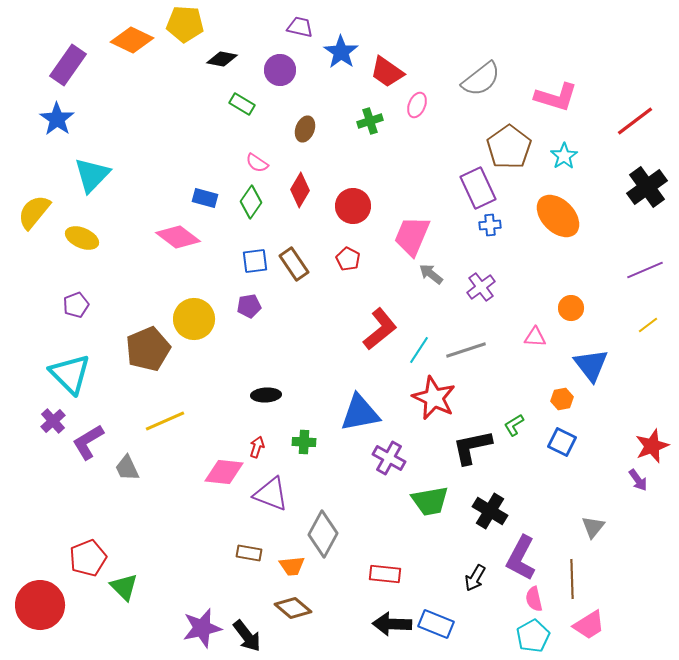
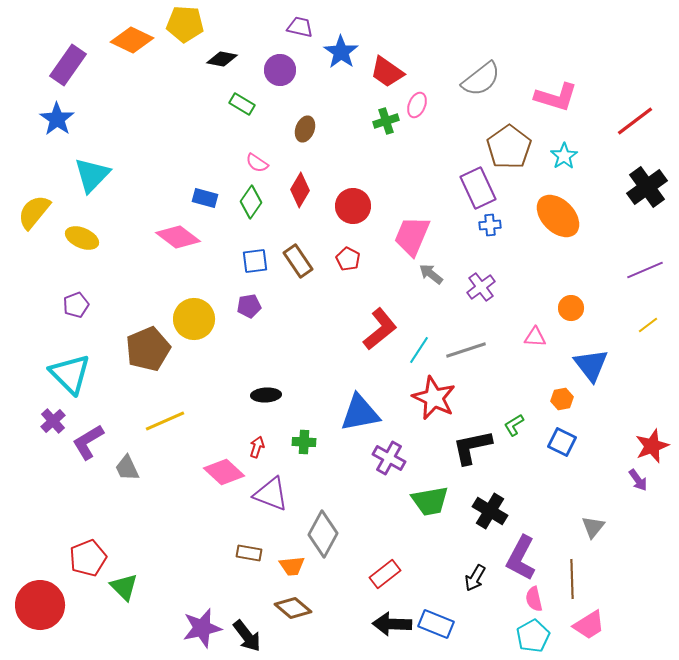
green cross at (370, 121): moved 16 px right
brown rectangle at (294, 264): moved 4 px right, 3 px up
pink diamond at (224, 472): rotated 36 degrees clockwise
red rectangle at (385, 574): rotated 44 degrees counterclockwise
